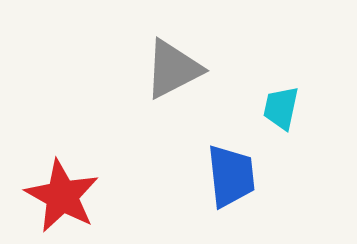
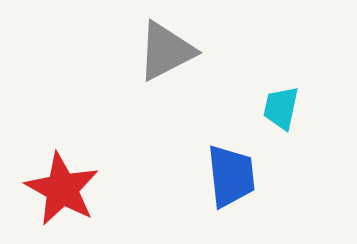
gray triangle: moved 7 px left, 18 px up
red star: moved 7 px up
